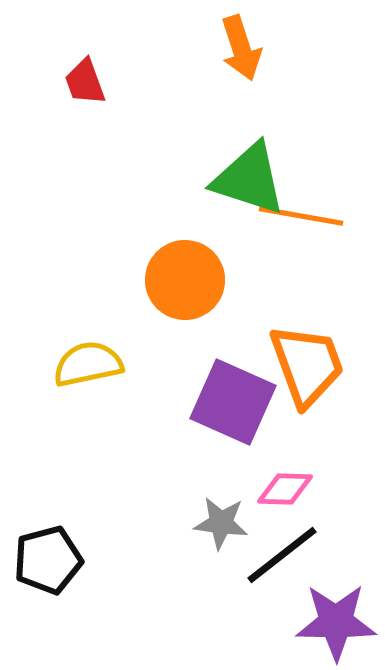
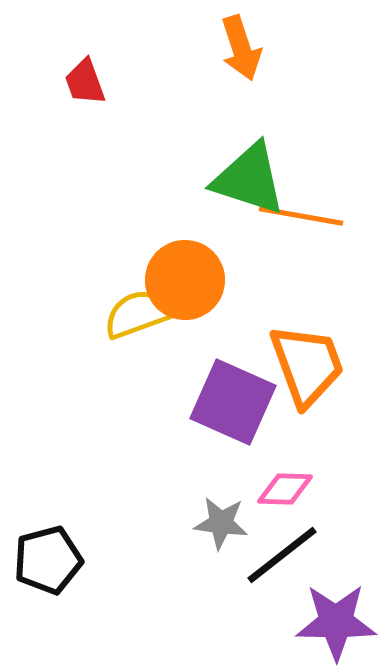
yellow semicircle: moved 50 px right, 50 px up; rotated 8 degrees counterclockwise
